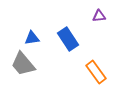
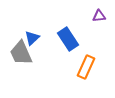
blue triangle: rotated 35 degrees counterclockwise
gray trapezoid: moved 2 px left, 11 px up; rotated 16 degrees clockwise
orange rectangle: moved 10 px left, 5 px up; rotated 60 degrees clockwise
